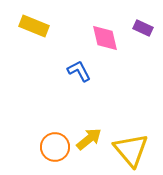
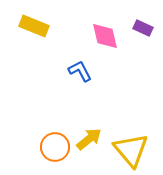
pink diamond: moved 2 px up
blue L-shape: moved 1 px right
